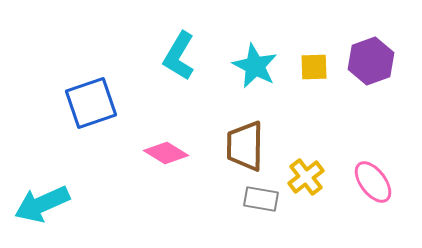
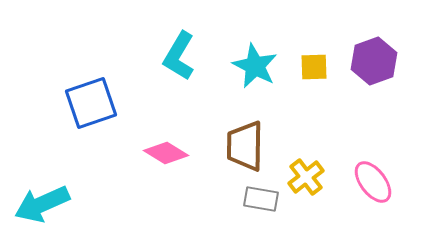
purple hexagon: moved 3 px right
